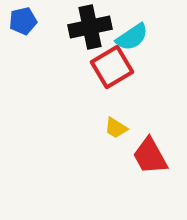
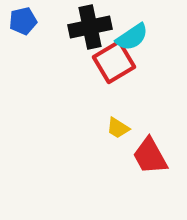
red square: moved 2 px right, 5 px up
yellow trapezoid: moved 2 px right
